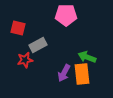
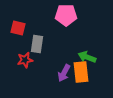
gray rectangle: moved 1 px left, 1 px up; rotated 54 degrees counterclockwise
orange rectangle: moved 1 px left, 2 px up
